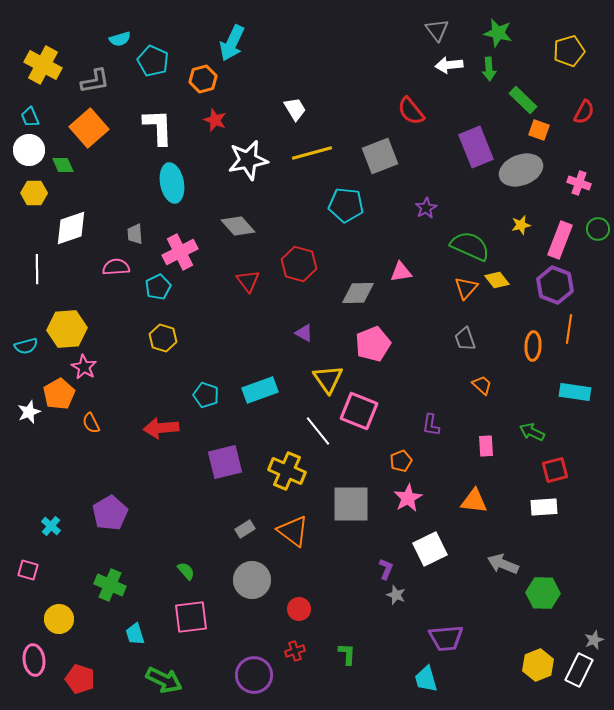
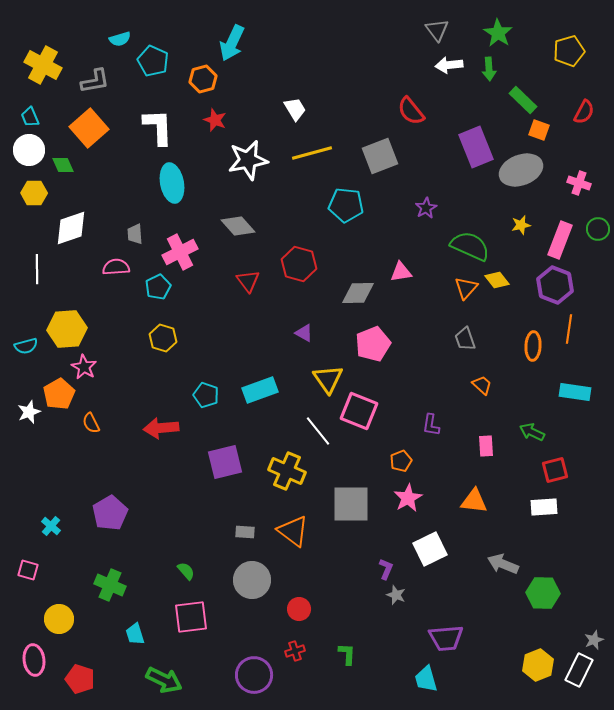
green star at (498, 33): rotated 20 degrees clockwise
gray rectangle at (245, 529): moved 3 px down; rotated 36 degrees clockwise
